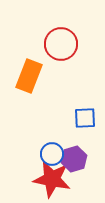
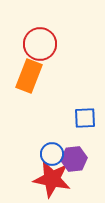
red circle: moved 21 px left
purple hexagon: rotated 10 degrees clockwise
